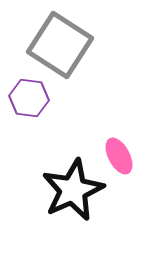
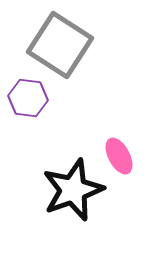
purple hexagon: moved 1 px left
black star: rotated 4 degrees clockwise
